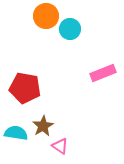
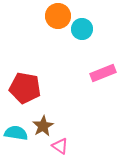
orange circle: moved 12 px right
cyan circle: moved 12 px right
